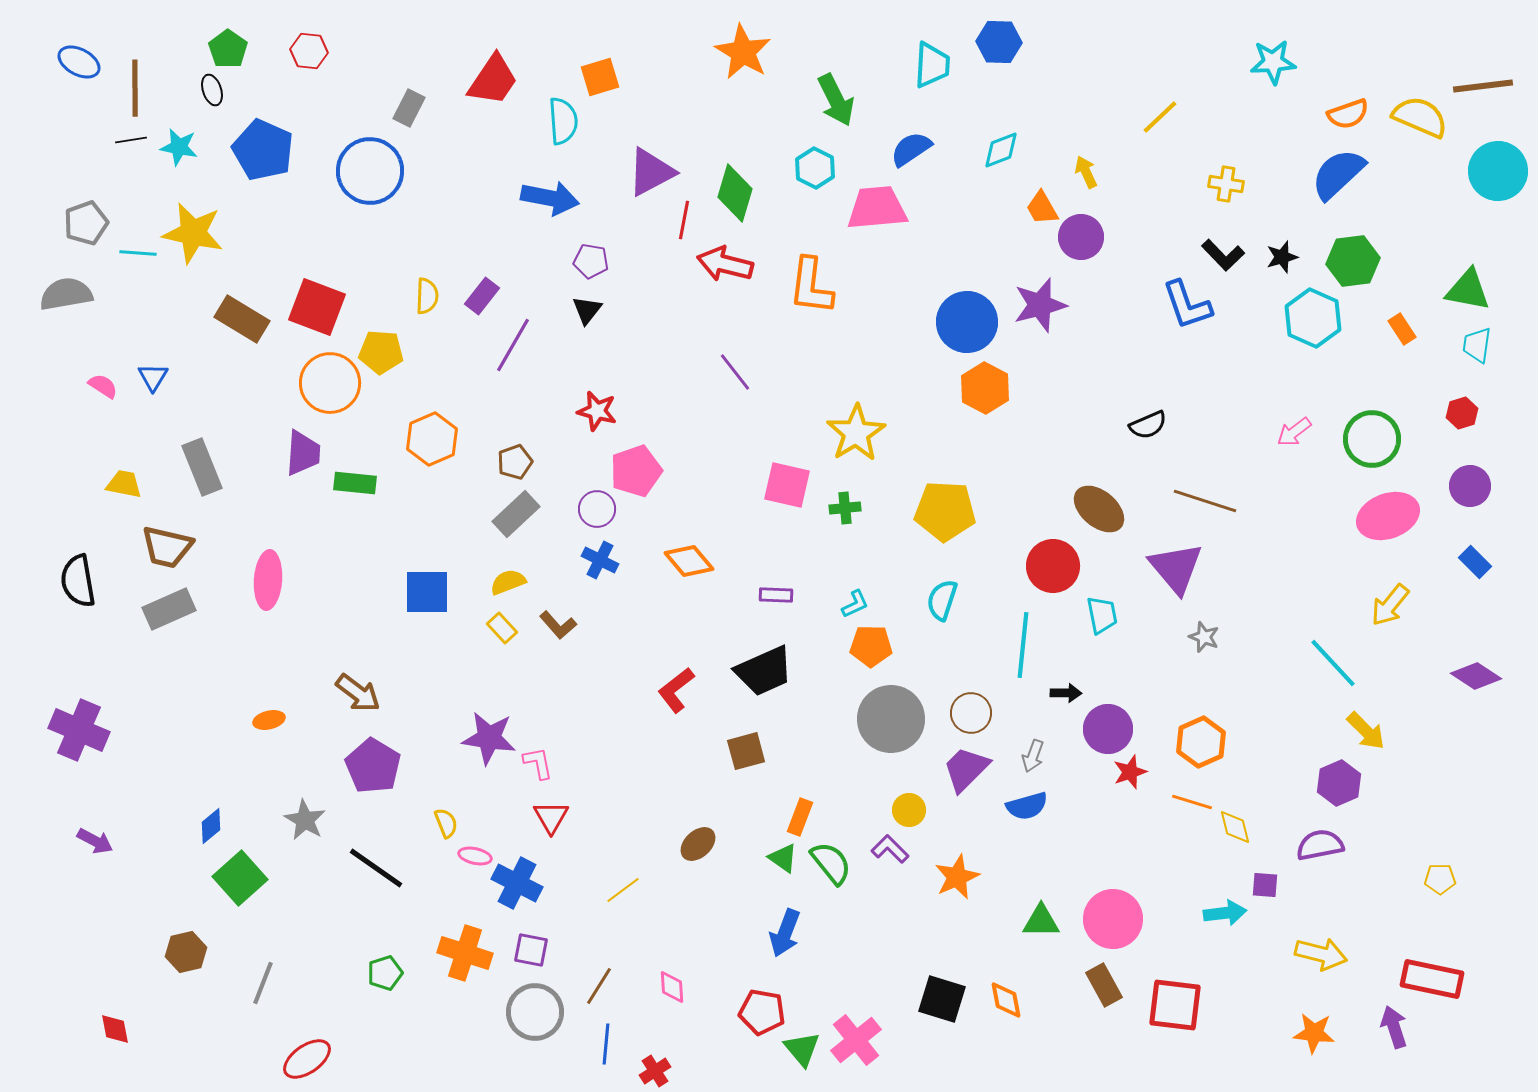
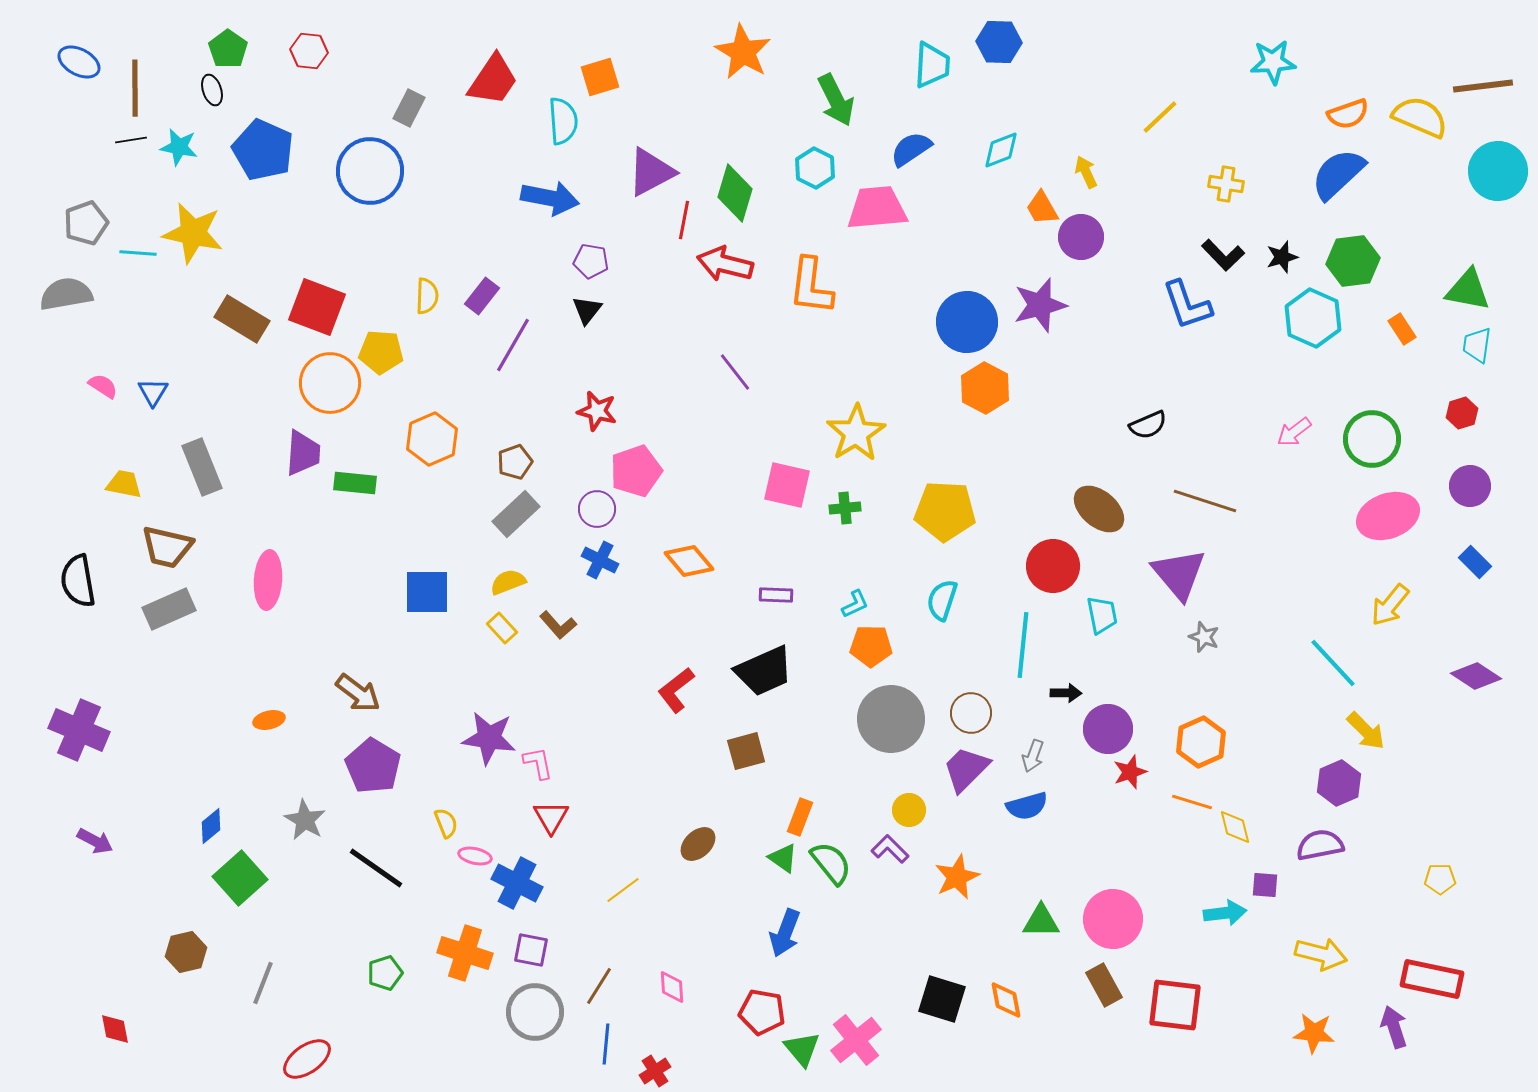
blue triangle at (153, 377): moved 15 px down
purple triangle at (1176, 568): moved 3 px right, 6 px down
